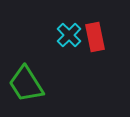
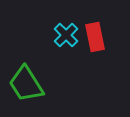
cyan cross: moved 3 px left
